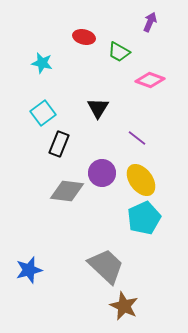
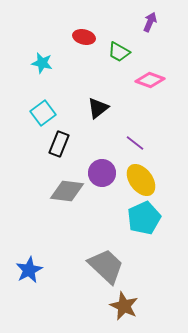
black triangle: rotated 20 degrees clockwise
purple line: moved 2 px left, 5 px down
blue star: rotated 12 degrees counterclockwise
